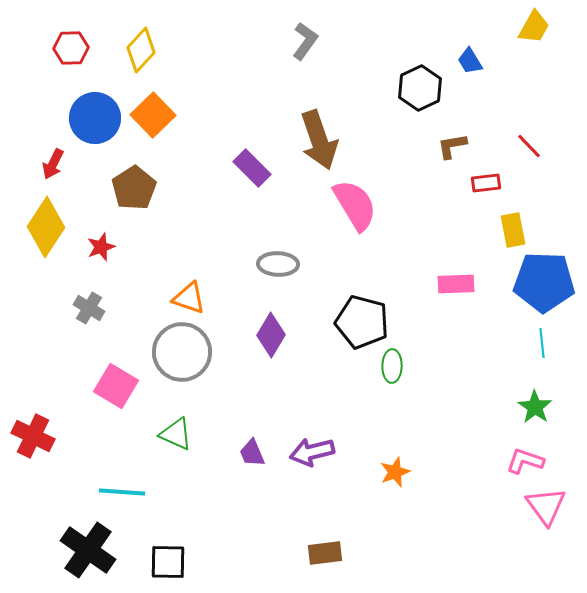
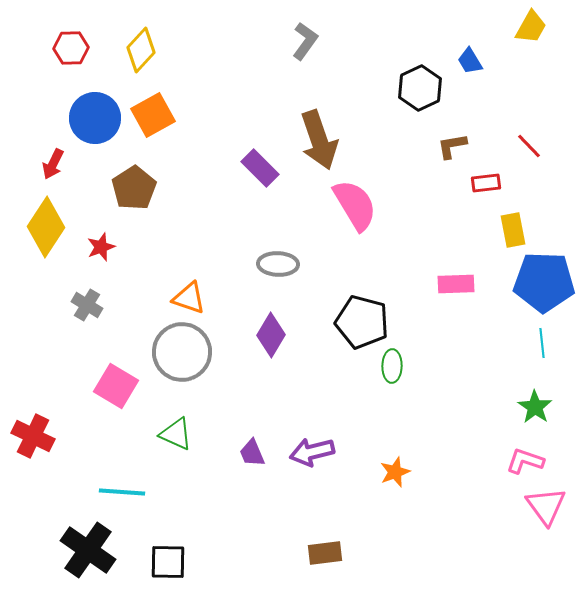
yellow trapezoid at (534, 27): moved 3 px left
orange square at (153, 115): rotated 15 degrees clockwise
purple rectangle at (252, 168): moved 8 px right
gray cross at (89, 308): moved 2 px left, 3 px up
